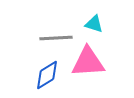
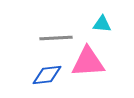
cyan triangle: moved 8 px right; rotated 12 degrees counterclockwise
blue diamond: rotated 24 degrees clockwise
